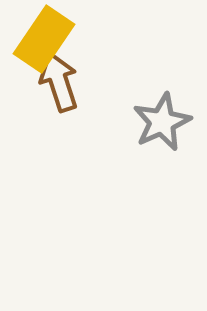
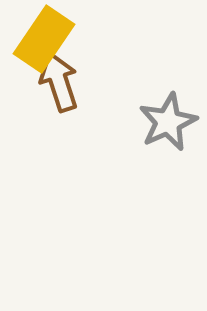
gray star: moved 6 px right
